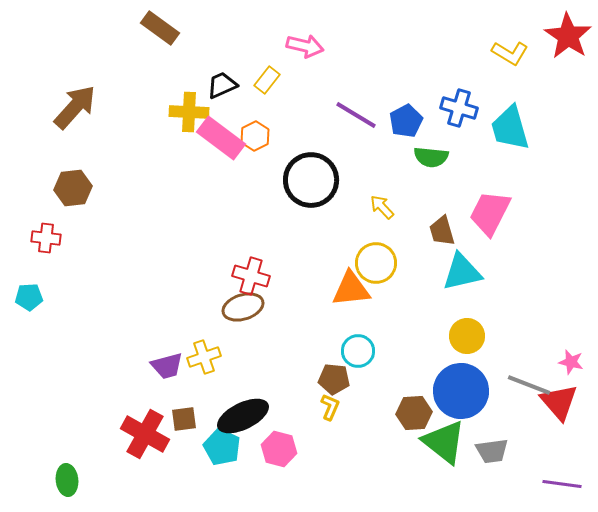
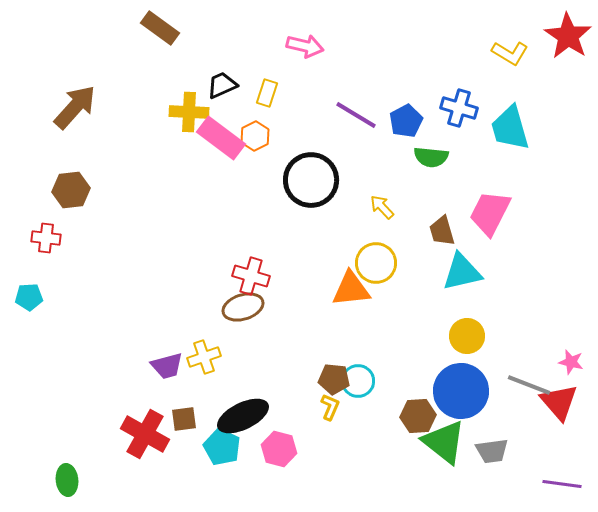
yellow rectangle at (267, 80): moved 13 px down; rotated 20 degrees counterclockwise
brown hexagon at (73, 188): moved 2 px left, 2 px down
cyan circle at (358, 351): moved 30 px down
brown hexagon at (414, 413): moved 4 px right, 3 px down
